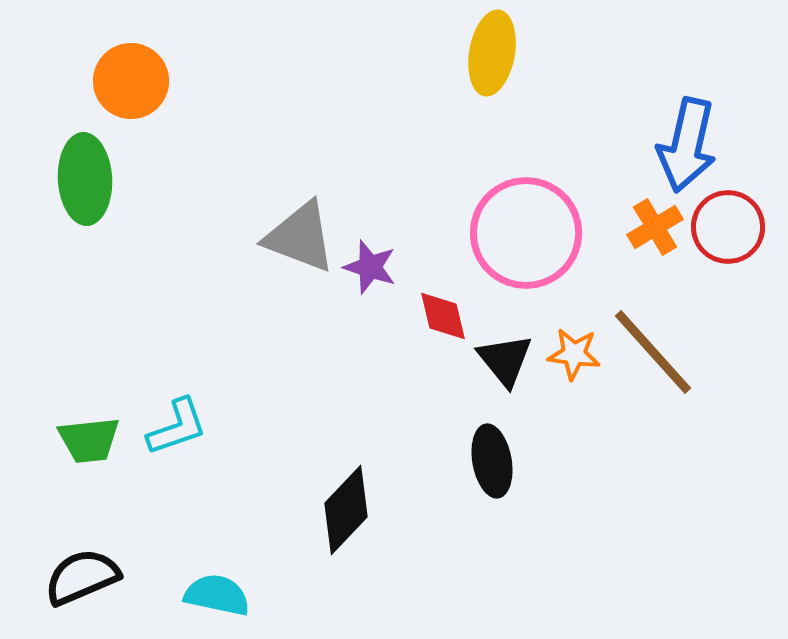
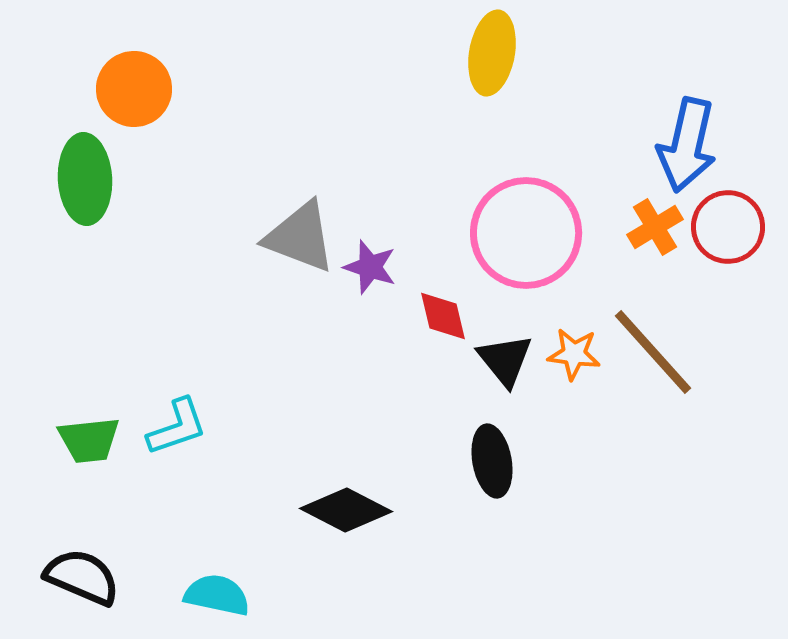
orange circle: moved 3 px right, 8 px down
black diamond: rotated 74 degrees clockwise
black semicircle: rotated 46 degrees clockwise
